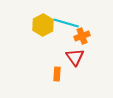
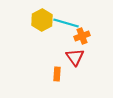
yellow hexagon: moved 1 px left, 5 px up
